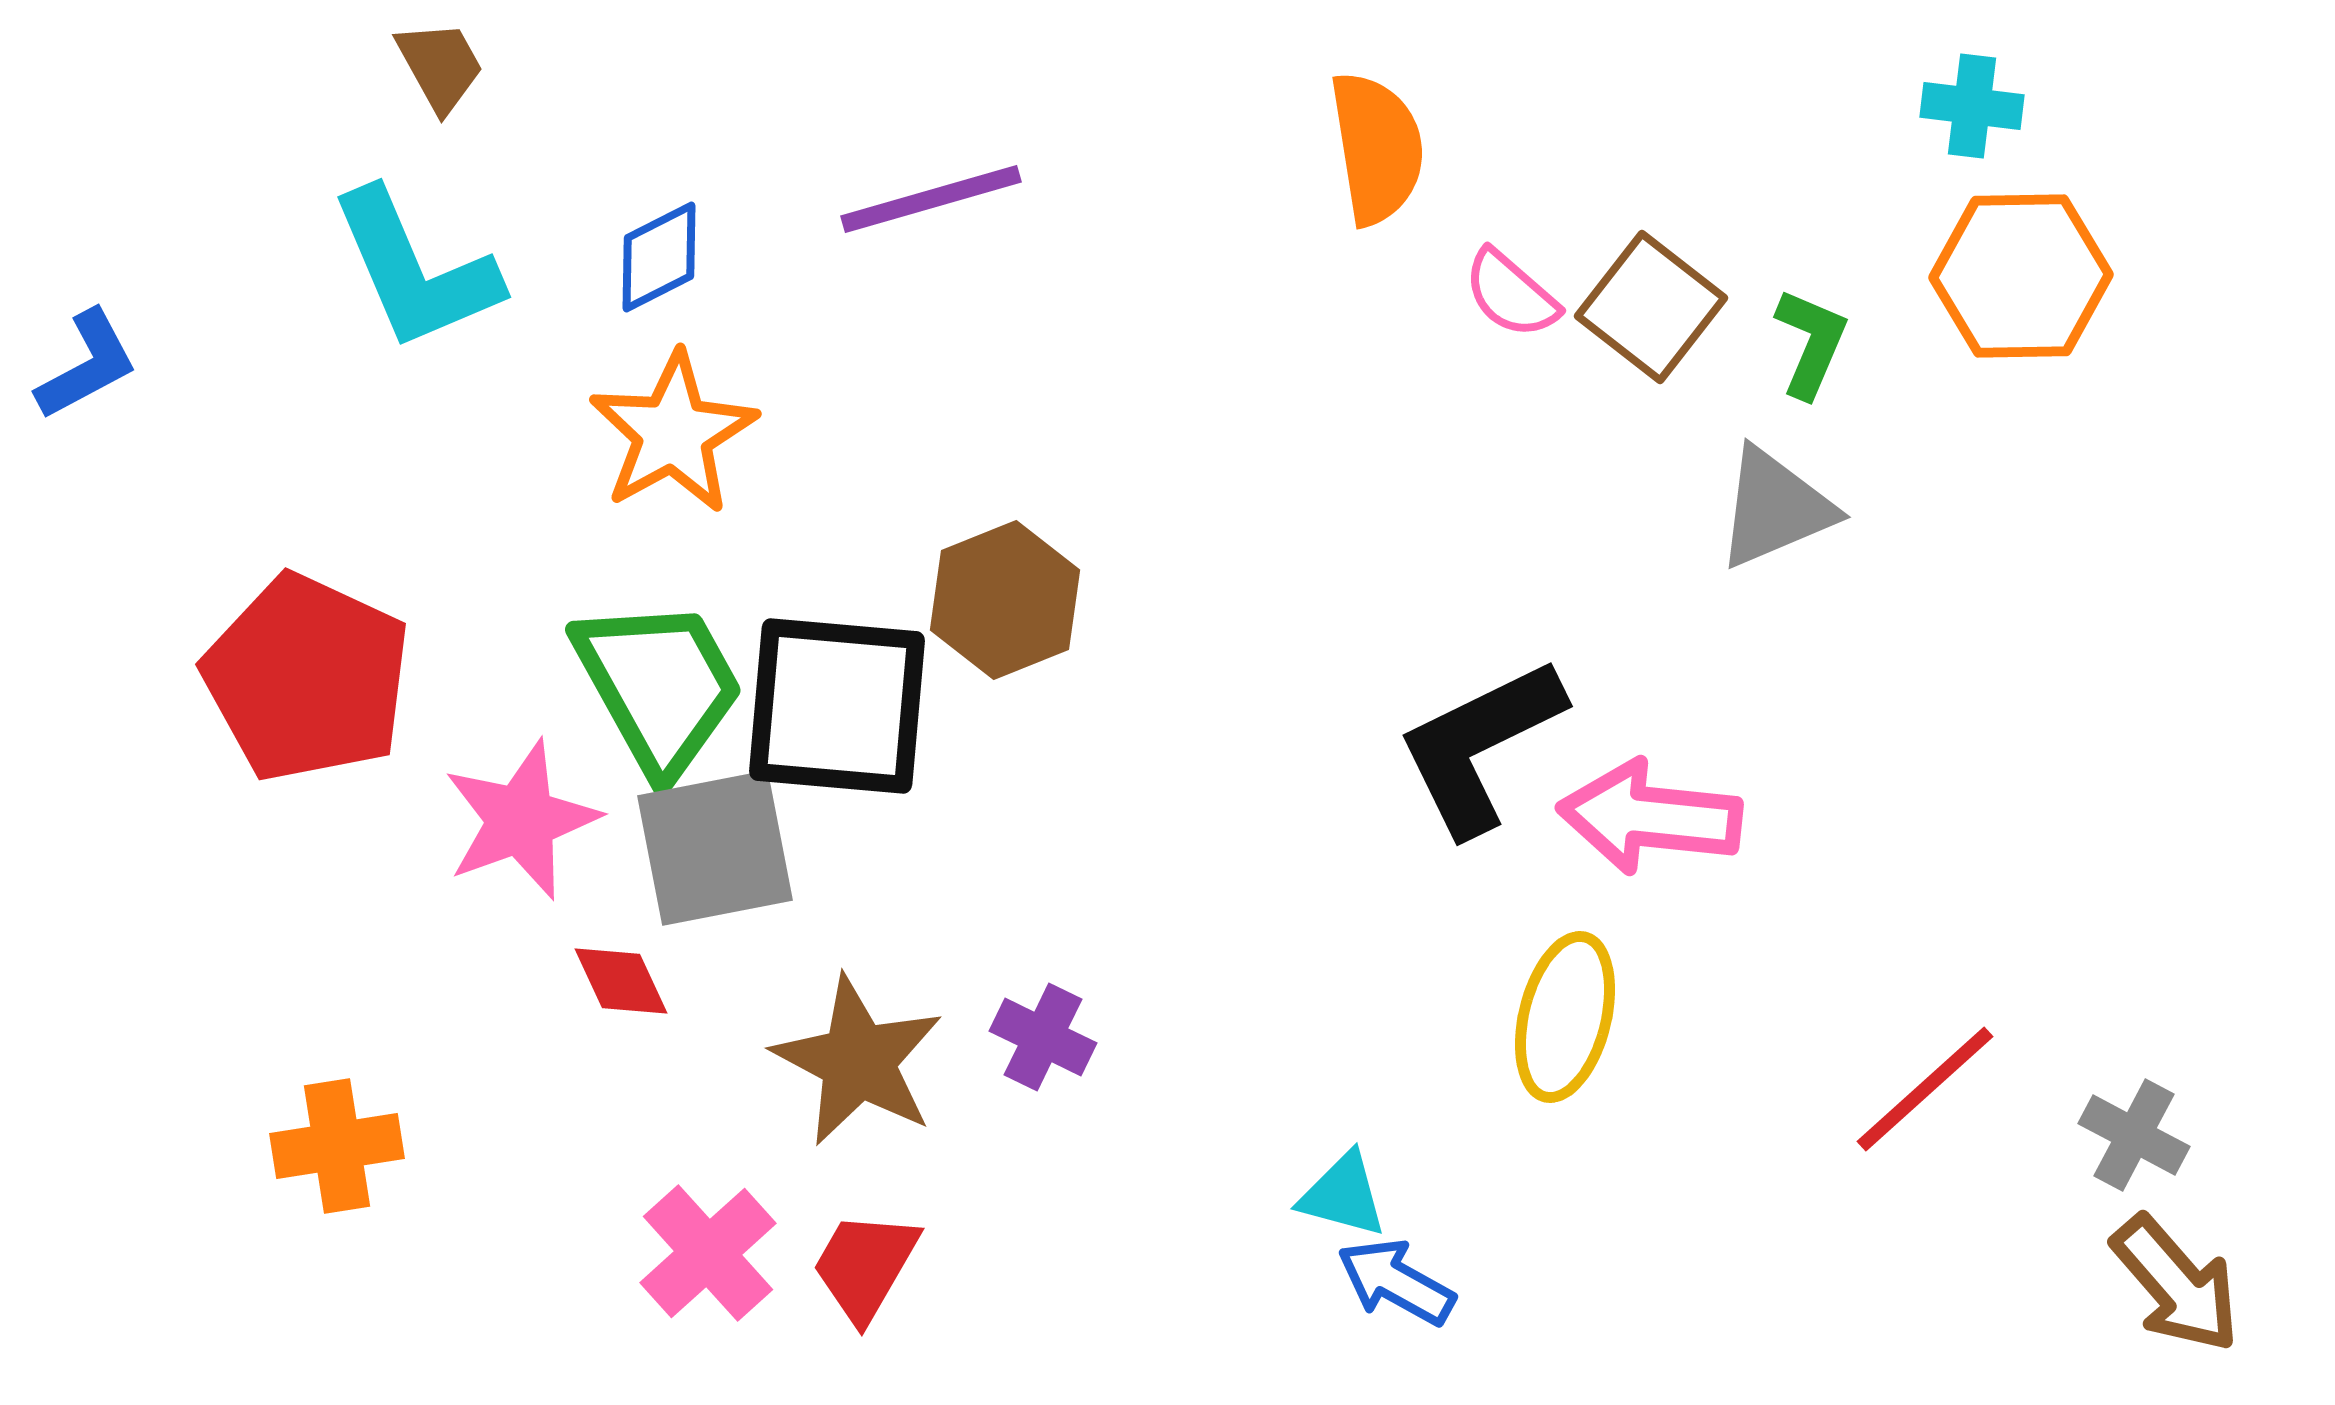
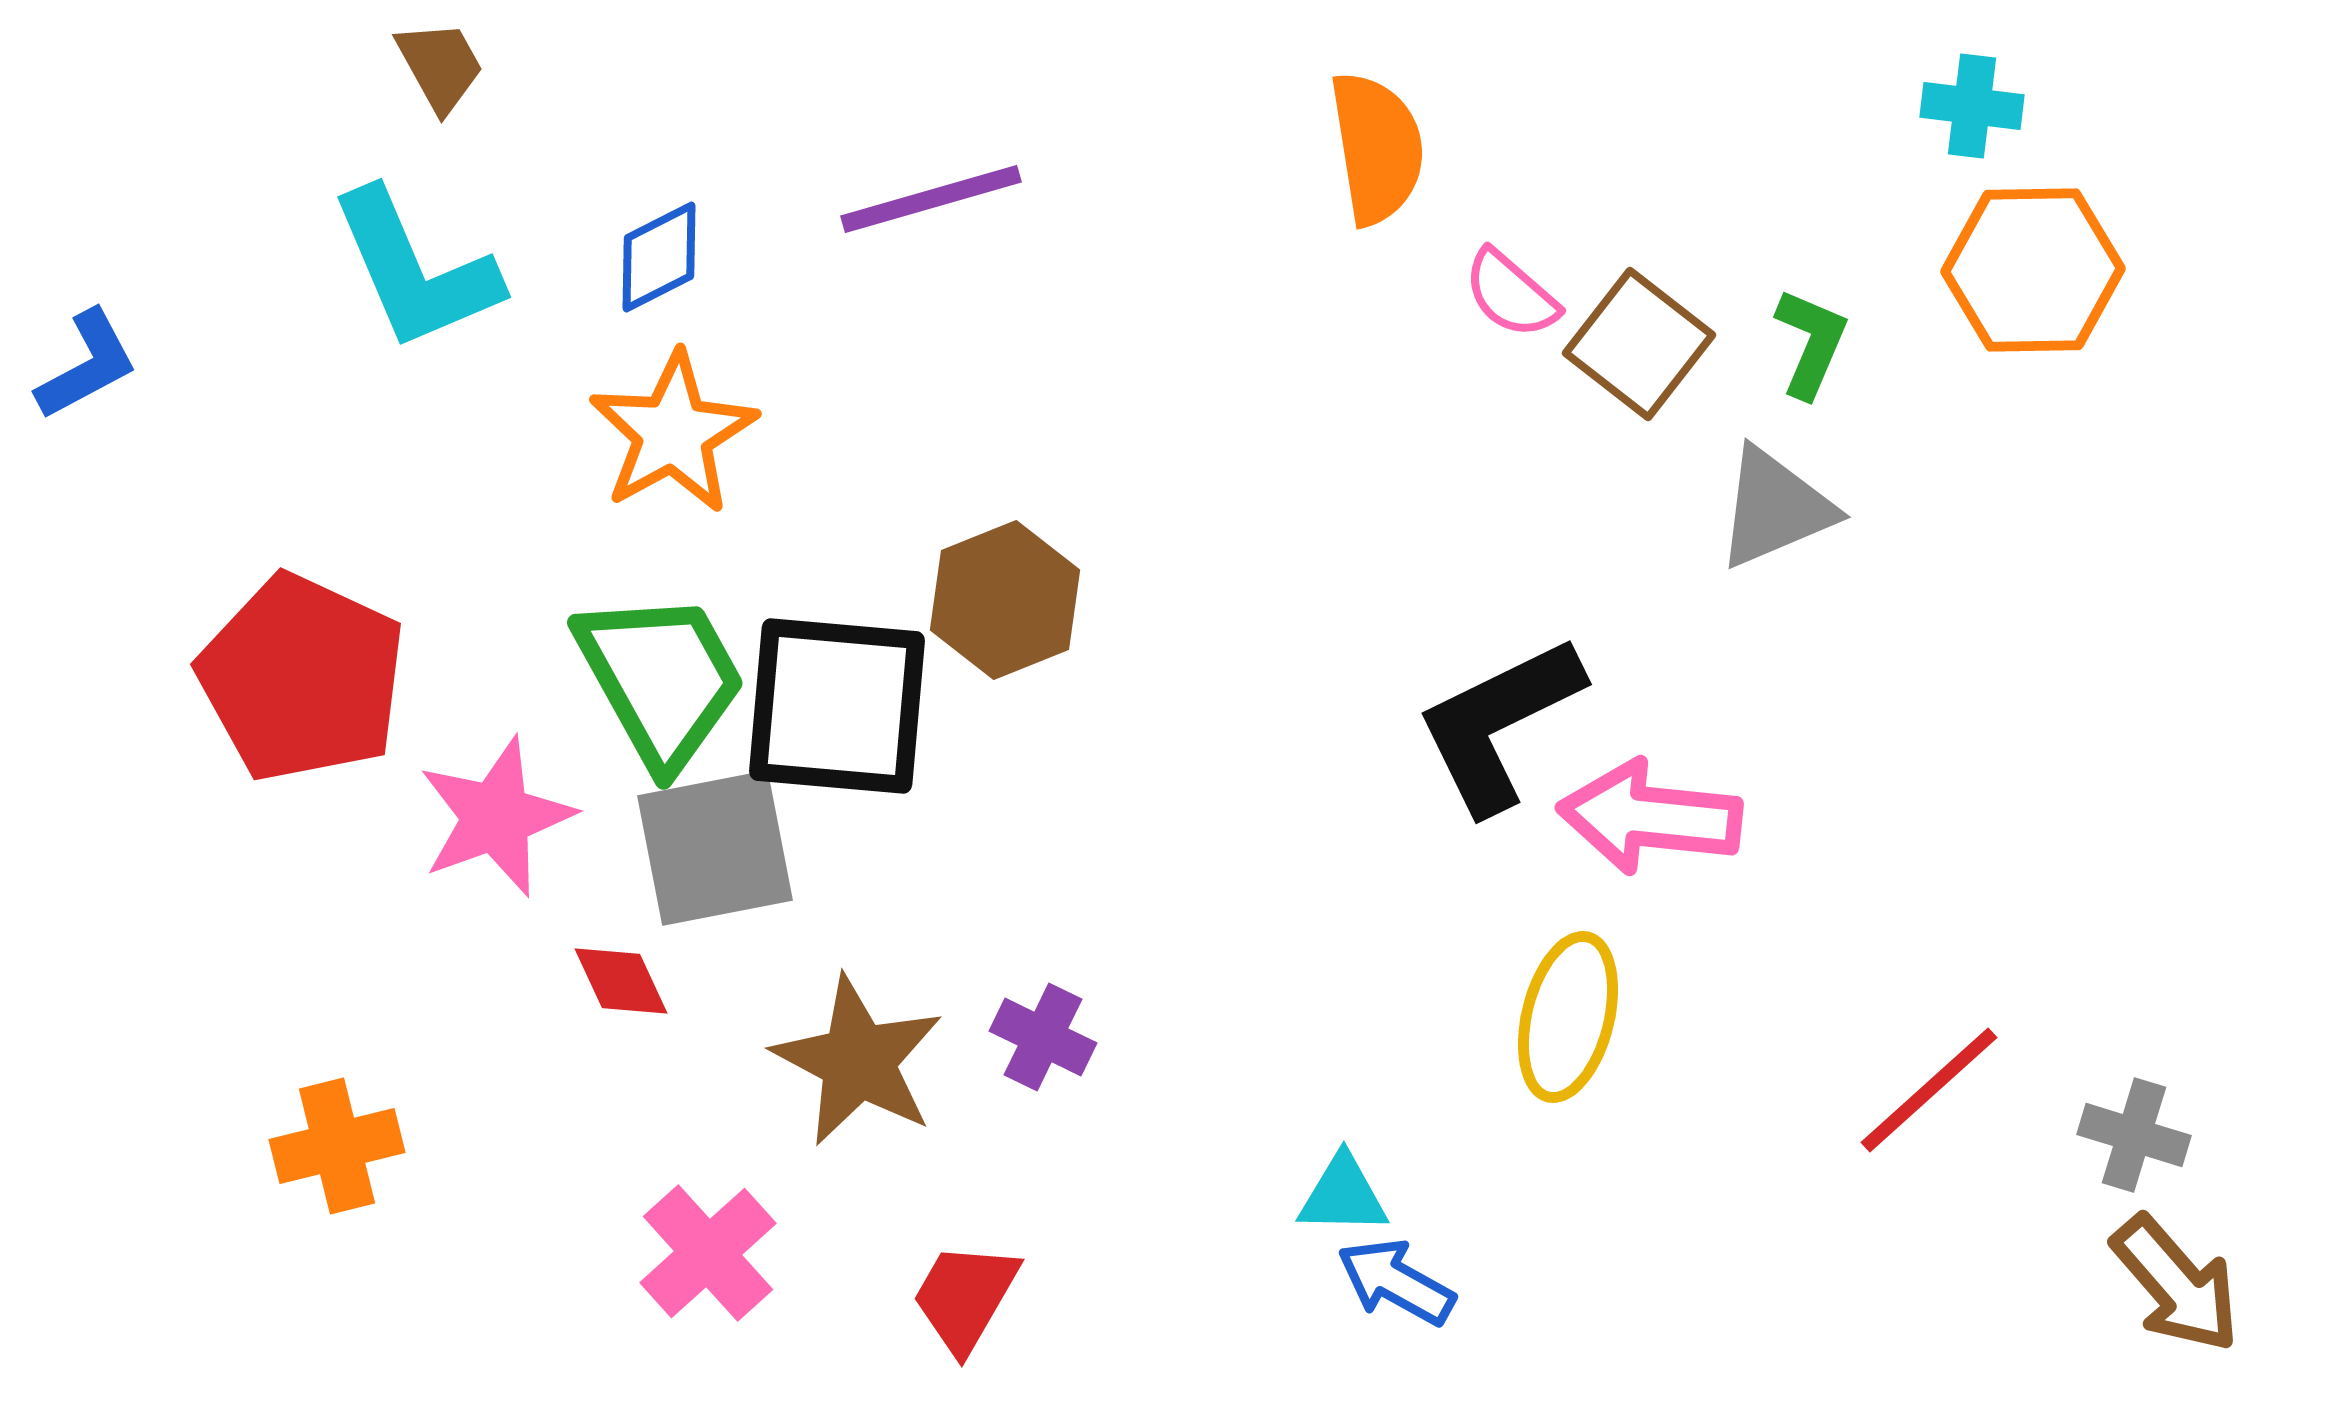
orange hexagon: moved 12 px right, 6 px up
brown square: moved 12 px left, 37 px down
red pentagon: moved 5 px left
green trapezoid: moved 2 px right, 7 px up
black L-shape: moved 19 px right, 22 px up
pink star: moved 25 px left, 3 px up
yellow ellipse: moved 3 px right
red line: moved 4 px right, 1 px down
gray cross: rotated 11 degrees counterclockwise
orange cross: rotated 5 degrees counterclockwise
cyan triangle: rotated 14 degrees counterclockwise
red trapezoid: moved 100 px right, 31 px down
